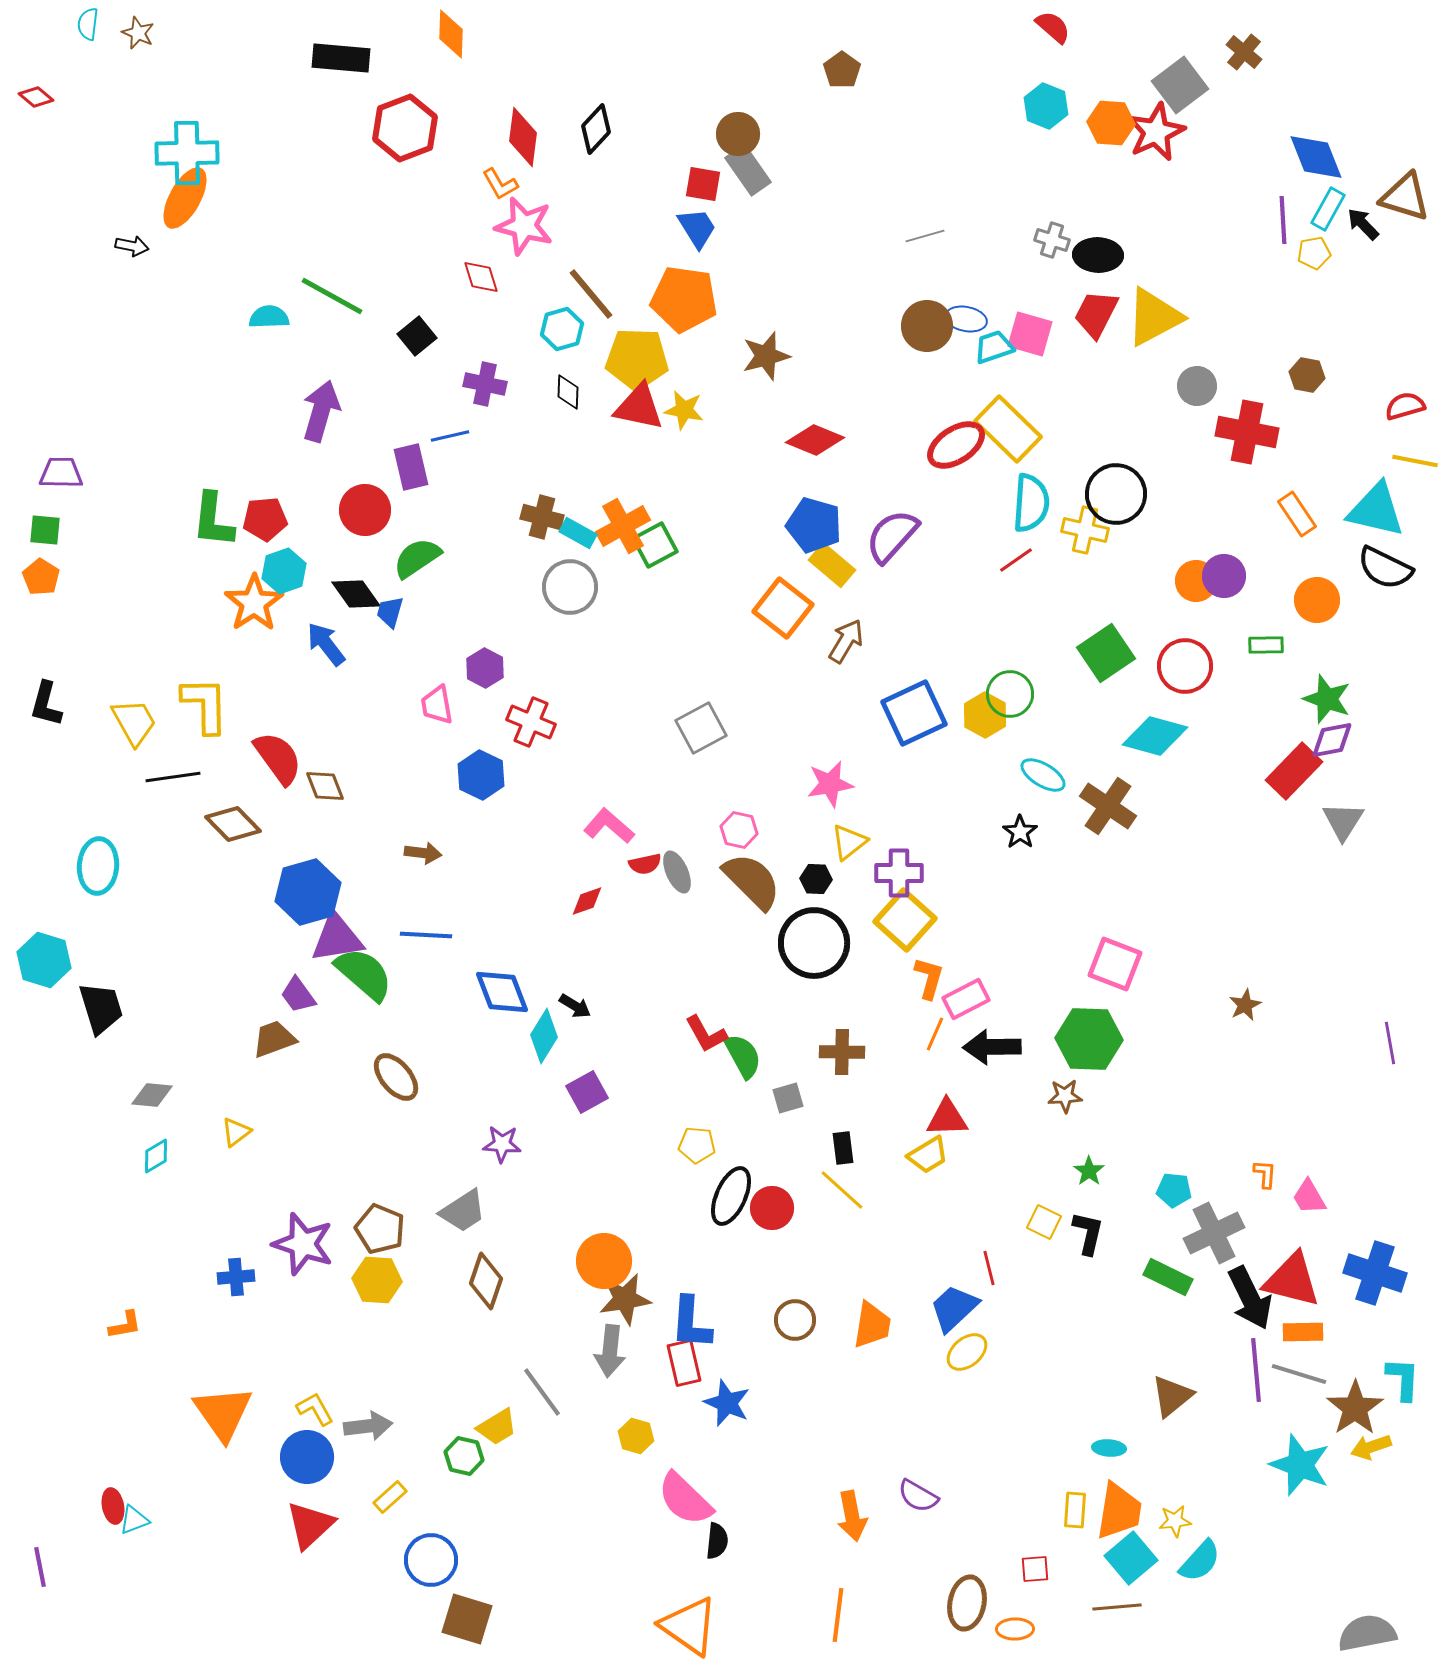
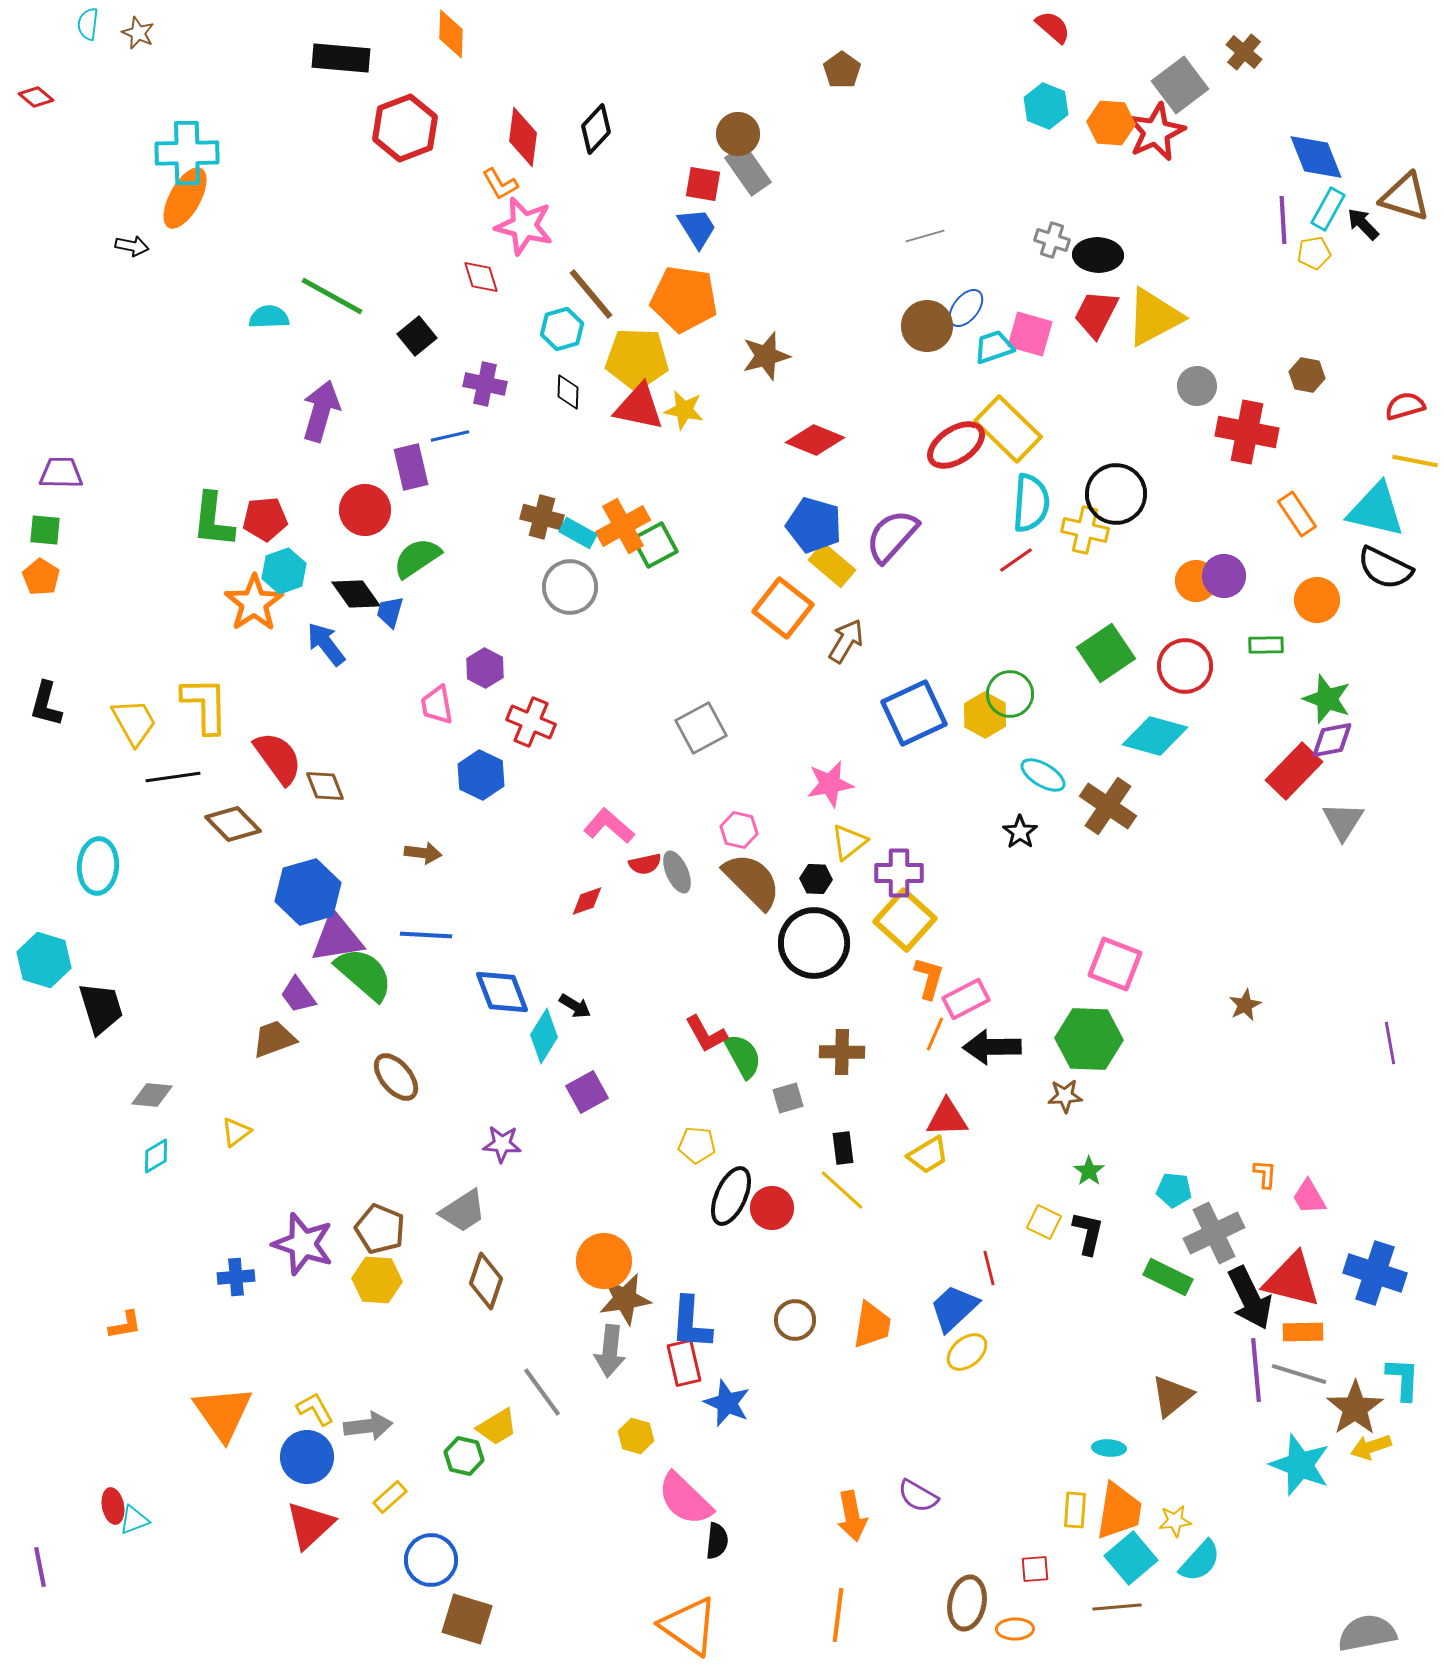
blue ellipse at (966, 319): moved 11 px up; rotated 63 degrees counterclockwise
